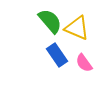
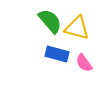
yellow triangle: rotated 8 degrees counterclockwise
blue rectangle: moved 1 px up; rotated 40 degrees counterclockwise
